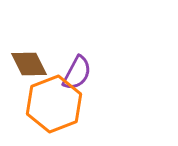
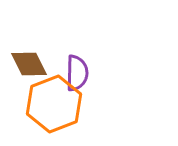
purple semicircle: rotated 27 degrees counterclockwise
